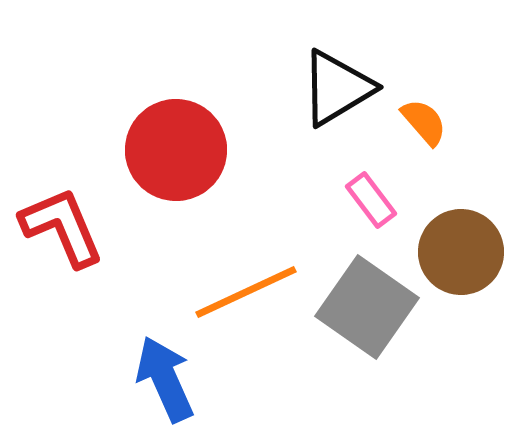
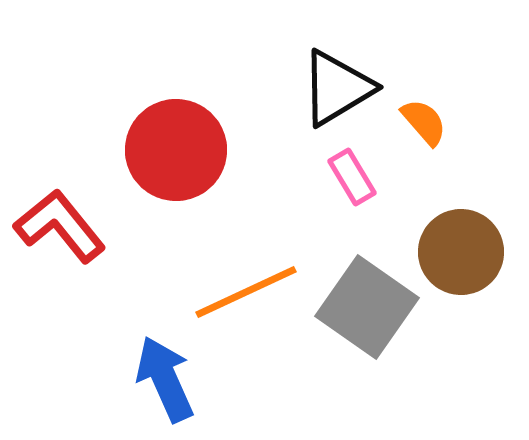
pink rectangle: moved 19 px left, 23 px up; rotated 6 degrees clockwise
red L-shape: moved 2 px left, 1 px up; rotated 16 degrees counterclockwise
